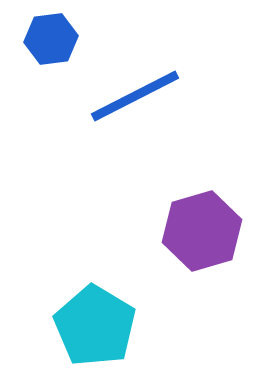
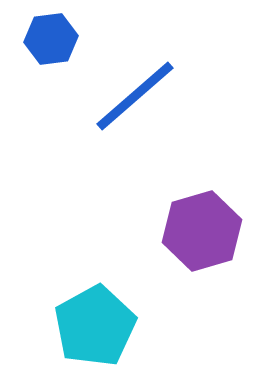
blue line: rotated 14 degrees counterclockwise
cyan pentagon: rotated 12 degrees clockwise
